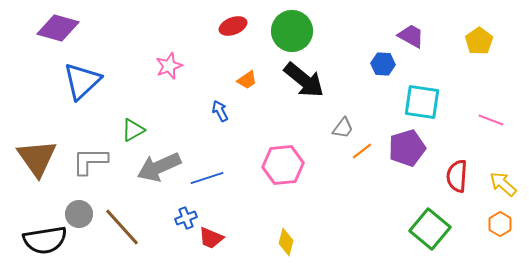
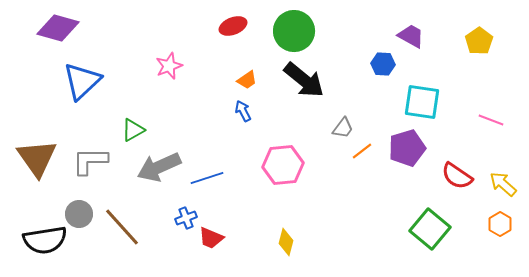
green circle: moved 2 px right
blue arrow: moved 23 px right
red semicircle: rotated 60 degrees counterclockwise
